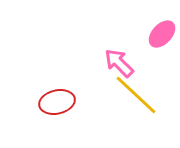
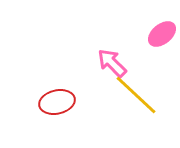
pink ellipse: rotated 8 degrees clockwise
pink arrow: moved 7 px left
